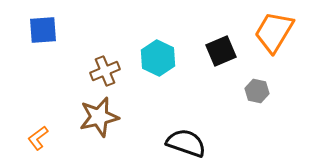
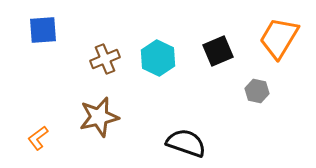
orange trapezoid: moved 5 px right, 6 px down
black square: moved 3 px left
brown cross: moved 12 px up
